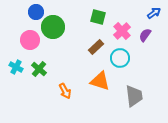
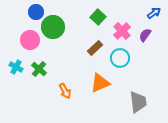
green square: rotated 28 degrees clockwise
brown rectangle: moved 1 px left, 1 px down
orange triangle: moved 2 px down; rotated 40 degrees counterclockwise
gray trapezoid: moved 4 px right, 6 px down
